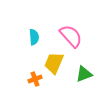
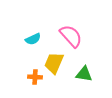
cyan semicircle: moved 1 px left, 2 px down; rotated 70 degrees clockwise
green triangle: rotated 30 degrees clockwise
orange cross: moved 2 px up; rotated 24 degrees clockwise
